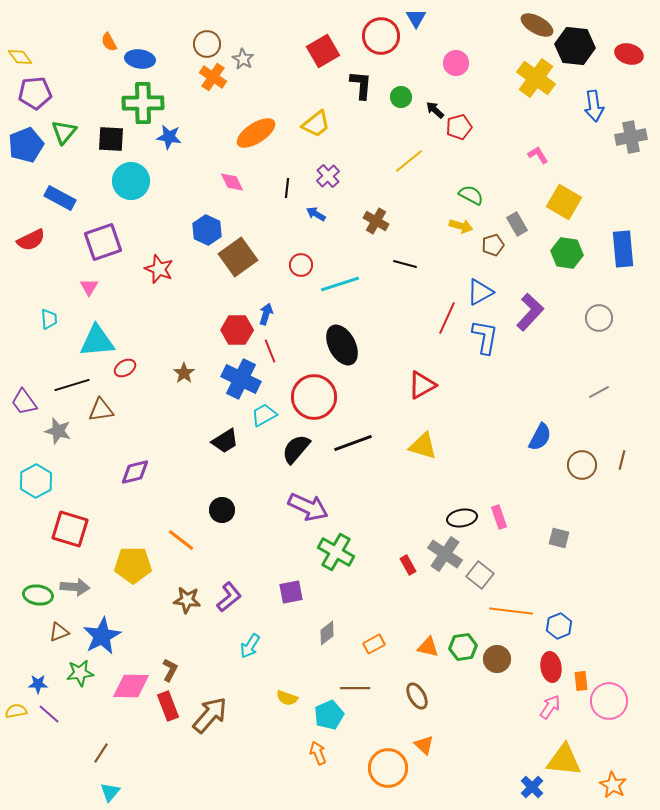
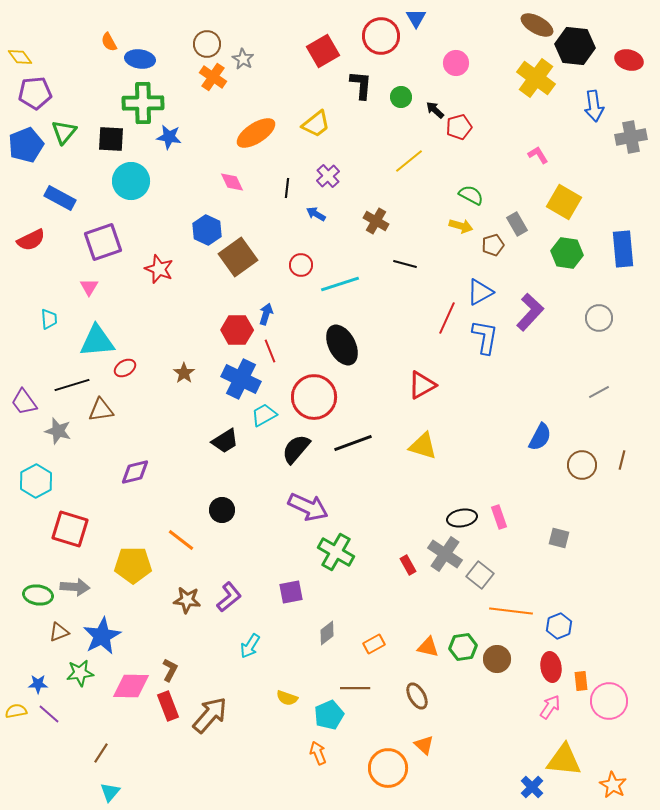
red ellipse at (629, 54): moved 6 px down
